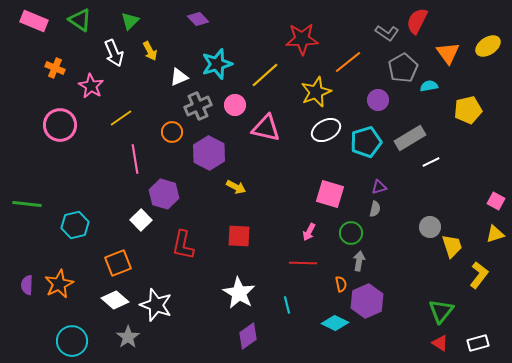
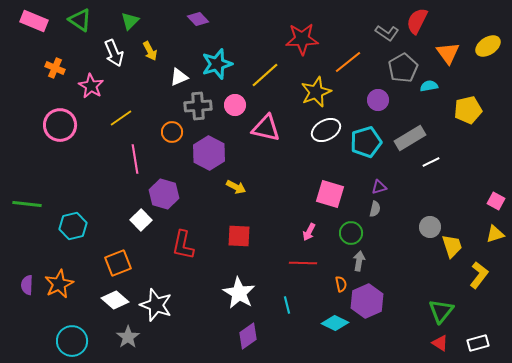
gray cross at (198, 106): rotated 20 degrees clockwise
cyan hexagon at (75, 225): moved 2 px left, 1 px down
